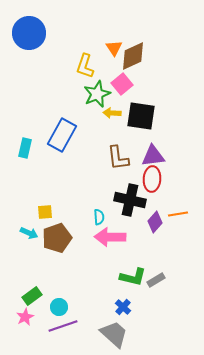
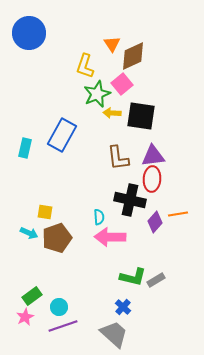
orange triangle: moved 2 px left, 4 px up
yellow square: rotated 14 degrees clockwise
